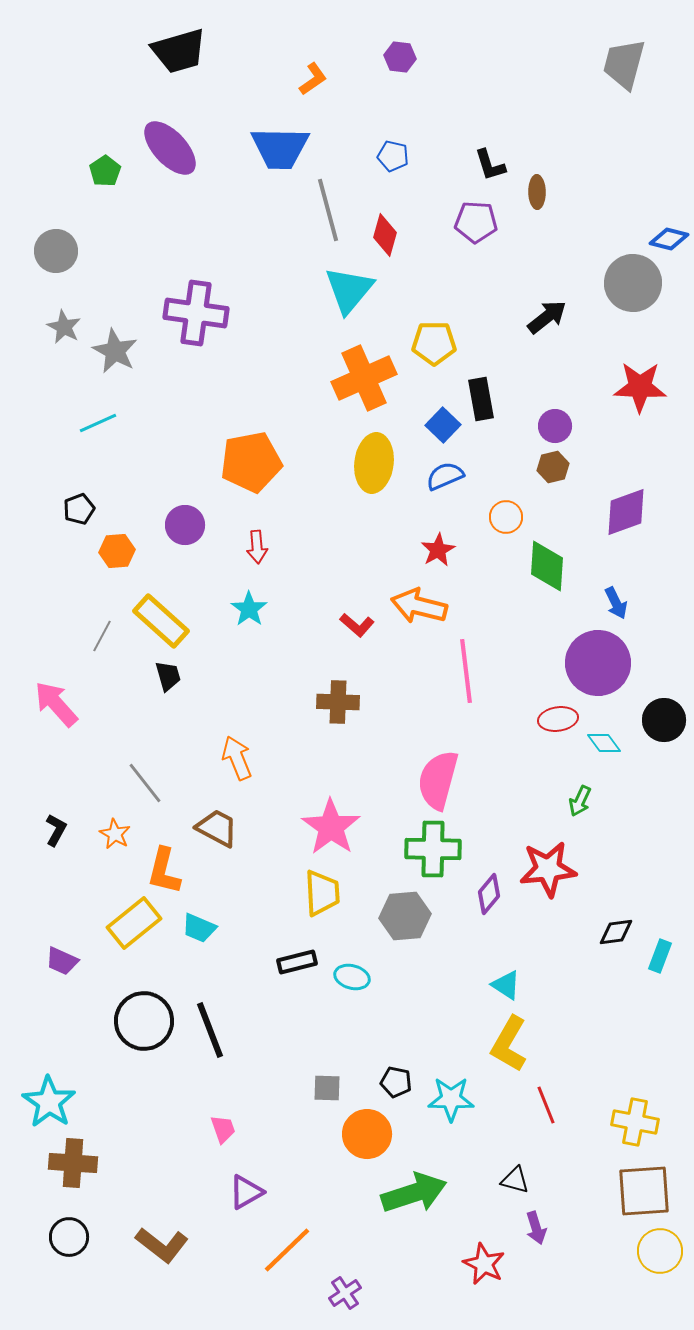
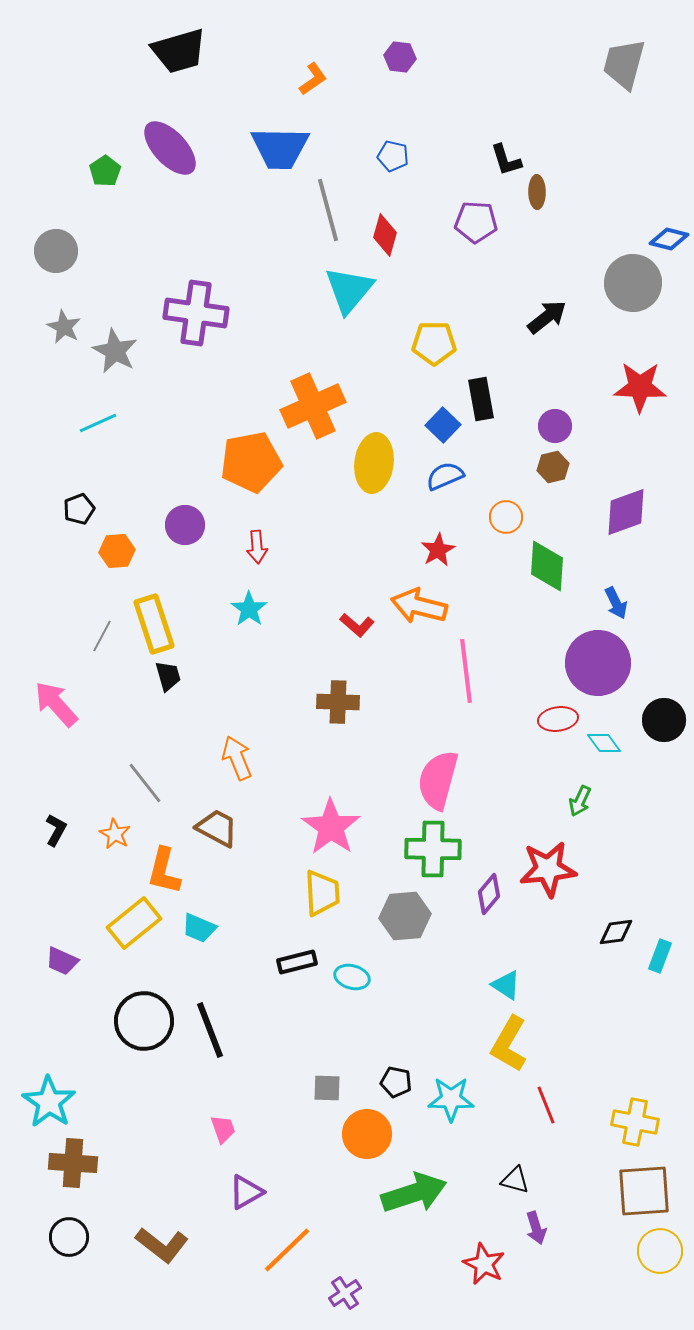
black L-shape at (490, 165): moved 16 px right, 5 px up
orange cross at (364, 378): moved 51 px left, 28 px down
yellow rectangle at (161, 621): moved 7 px left, 3 px down; rotated 30 degrees clockwise
